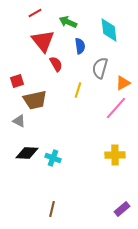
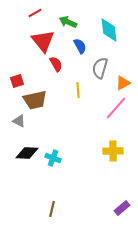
blue semicircle: rotated 21 degrees counterclockwise
yellow line: rotated 21 degrees counterclockwise
yellow cross: moved 2 px left, 4 px up
purple rectangle: moved 1 px up
